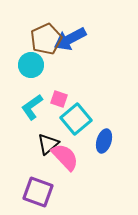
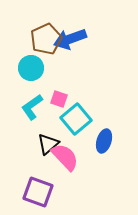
blue arrow: rotated 8 degrees clockwise
cyan circle: moved 3 px down
